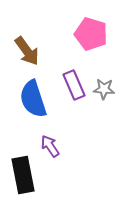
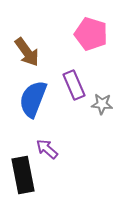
brown arrow: moved 1 px down
gray star: moved 2 px left, 15 px down
blue semicircle: rotated 39 degrees clockwise
purple arrow: moved 3 px left, 3 px down; rotated 15 degrees counterclockwise
